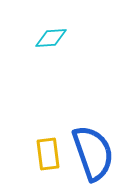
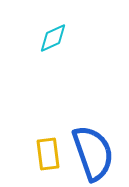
cyan diamond: moved 2 px right; rotated 20 degrees counterclockwise
